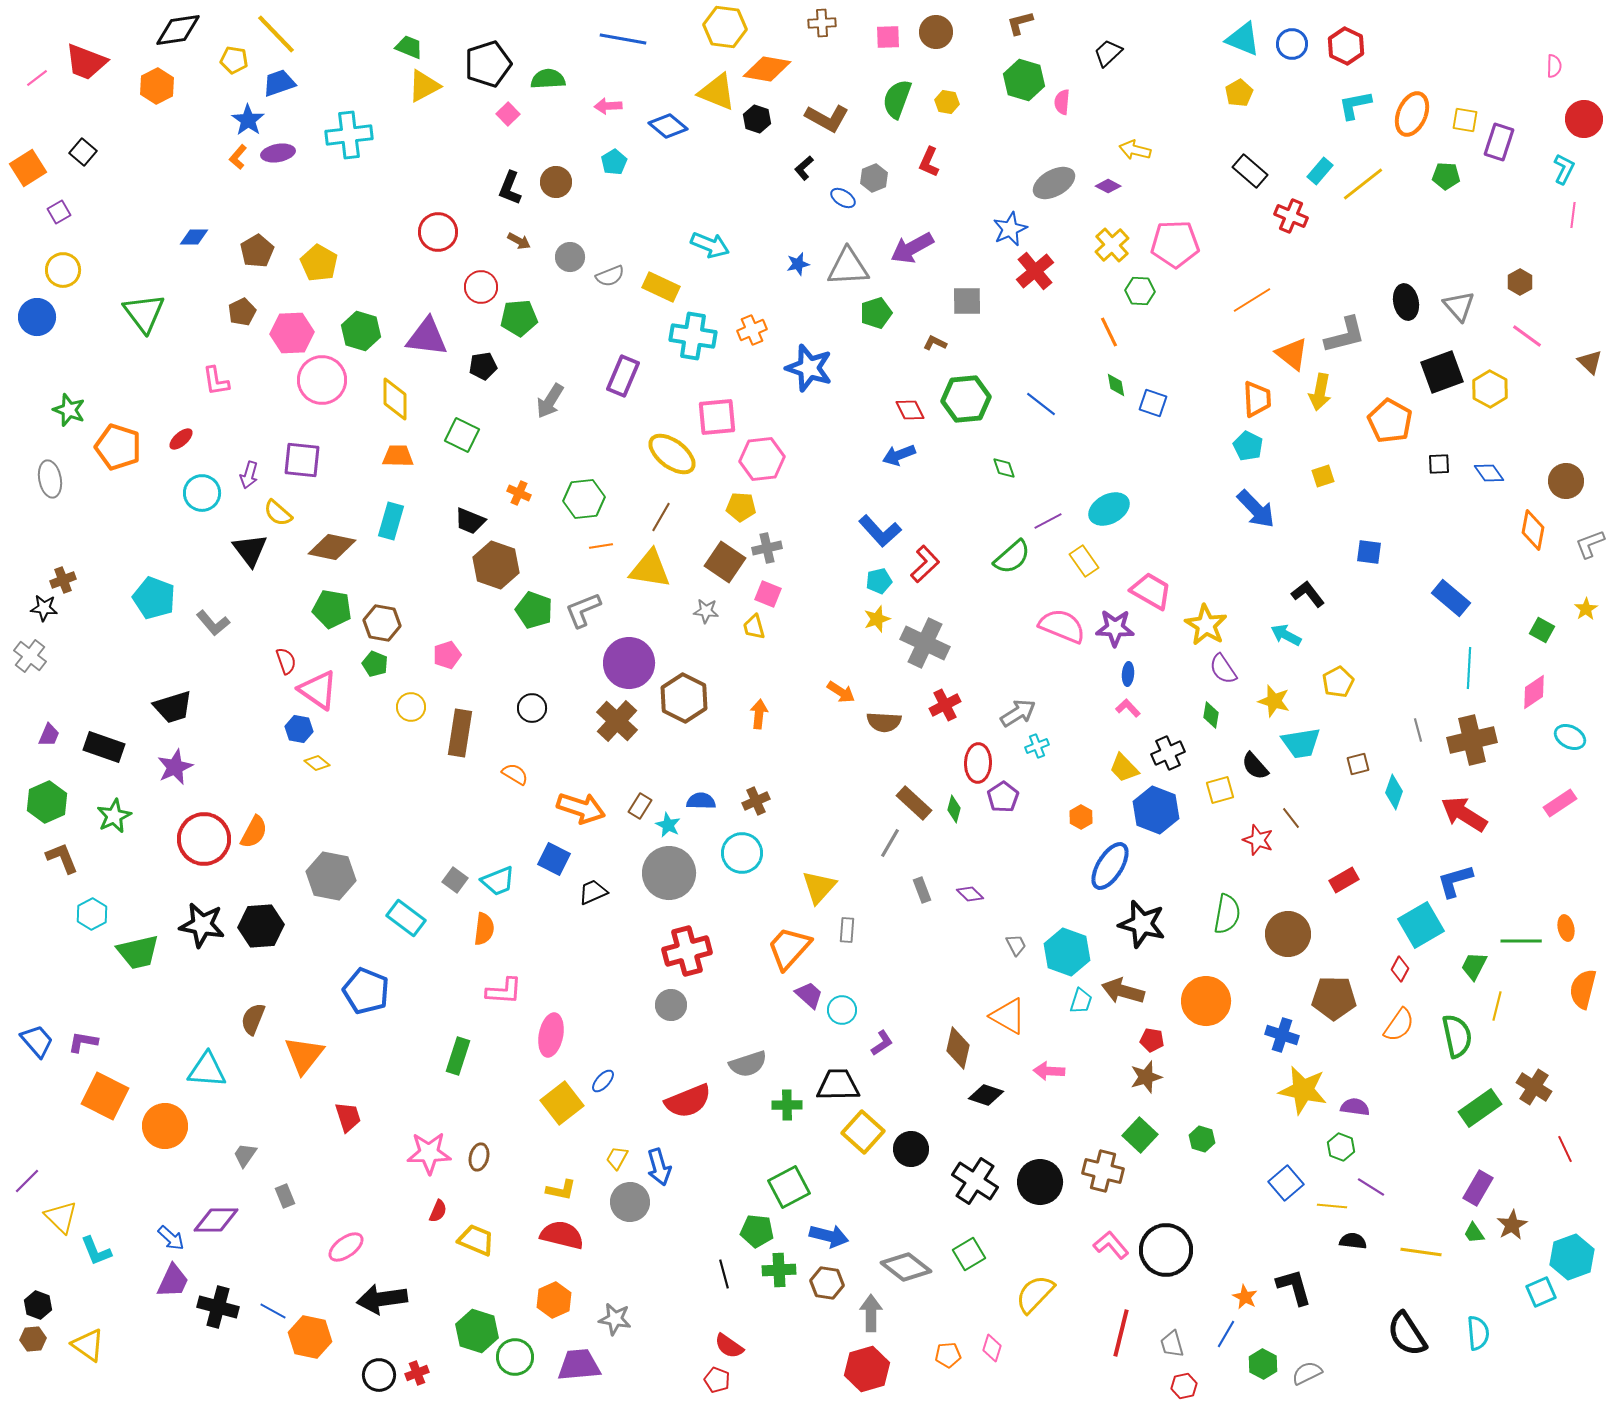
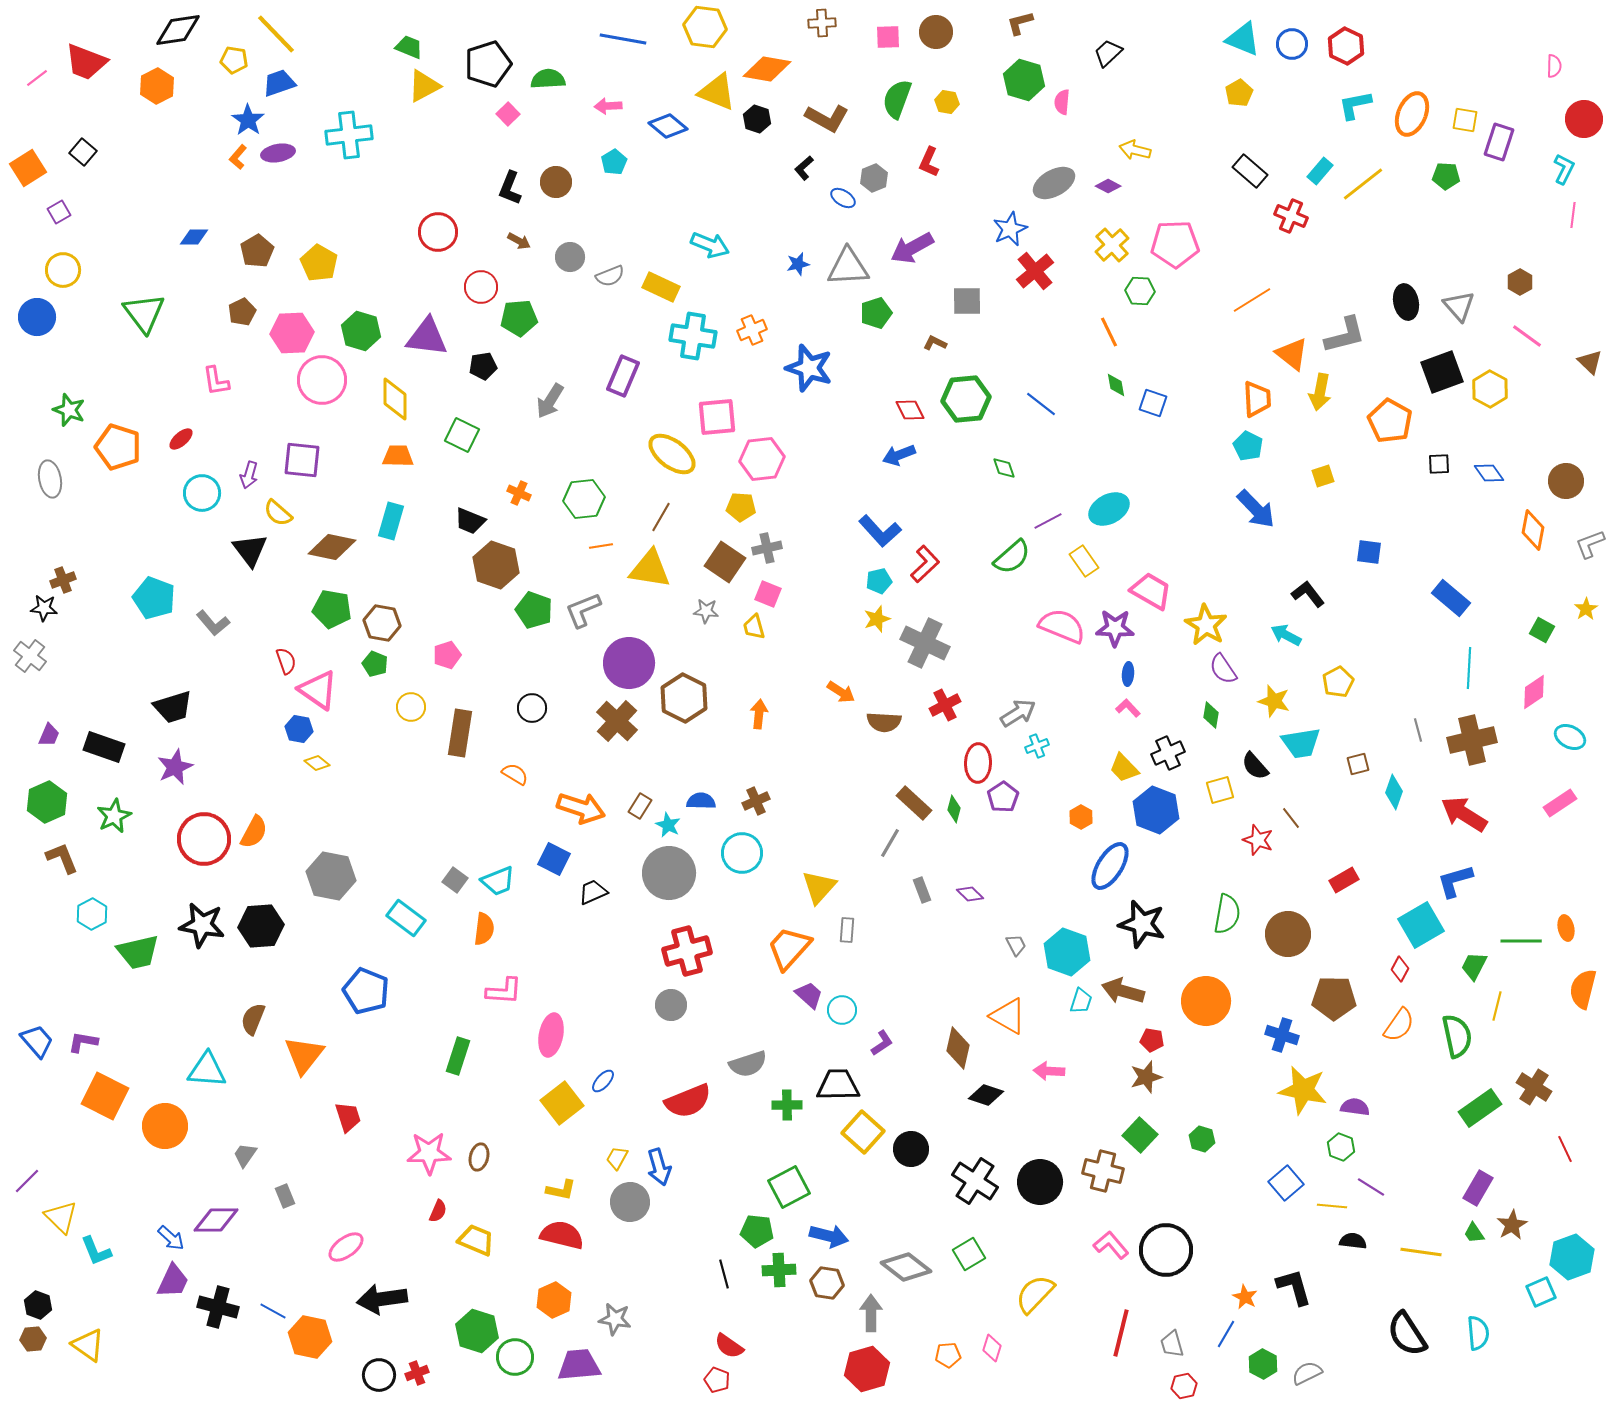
yellow hexagon at (725, 27): moved 20 px left
